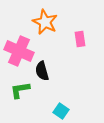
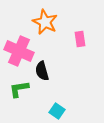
green L-shape: moved 1 px left, 1 px up
cyan square: moved 4 px left
